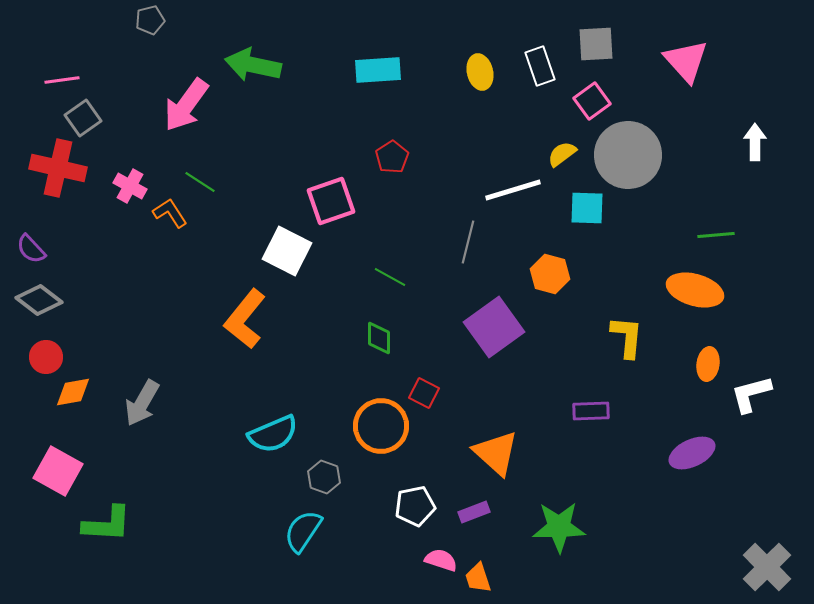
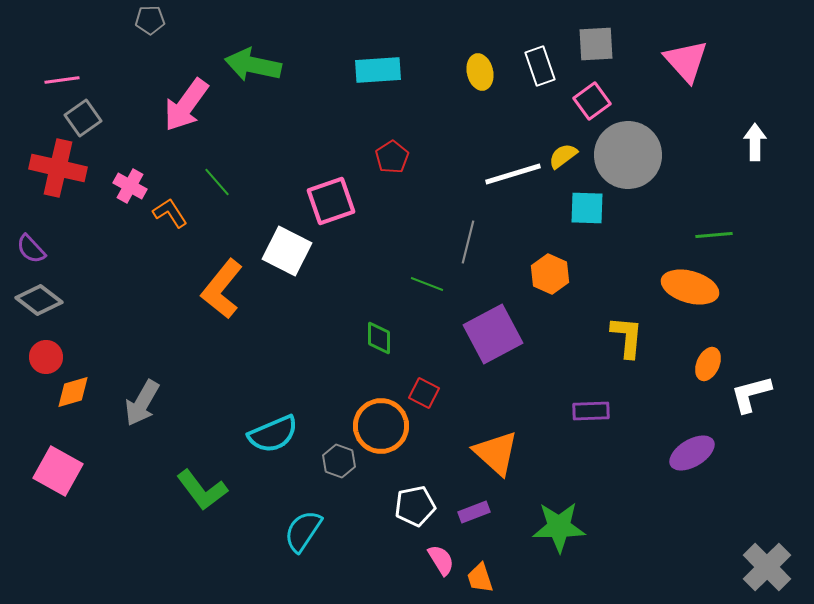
gray pentagon at (150, 20): rotated 12 degrees clockwise
yellow semicircle at (562, 154): moved 1 px right, 2 px down
green line at (200, 182): moved 17 px right; rotated 16 degrees clockwise
white line at (513, 190): moved 16 px up
green line at (716, 235): moved 2 px left
orange hexagon at (550, 274): rotated 9 degrees clockwise
green line at (390, 277): moved 37 px right, 7 px down; rotated 8 degrees counterclockwise
orange ellipse at (695, 290): moved 5 px left, 3 px up
orange L-shape at (245, 319): moved 23 px left, 30 px up
purple square at (494, 327): moved 1 px left, 7 px down; rotated 8 degrees clockwise
orange ellipse at (708, 364): rotated 16 degrees clockwise
orange diamond at (73, 392): rotated 6 degrees counterclockwise
purple ellipse at (692, 453): rotated 6 degrees counterclockwise
gray hexagon at (324, 477): moved 15 px right, 16 px up
green L-shape at (107, 524): moved 95 px right, 34 px up; rotated 50 degrees clockwise
pink semicircle at (441, 560): rotated 40 degrees clockwise
orange trapezoid at (478, 578): moved 2 px right
